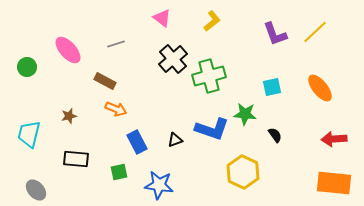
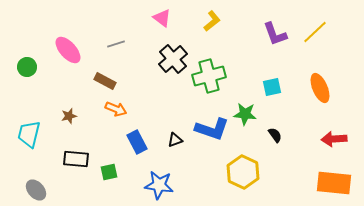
orange ellipse: rotated 16 degrees clockwise
green square: moved 10 px left
